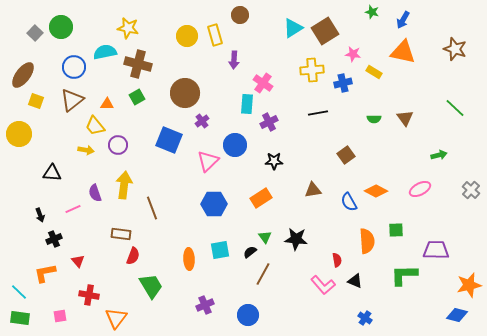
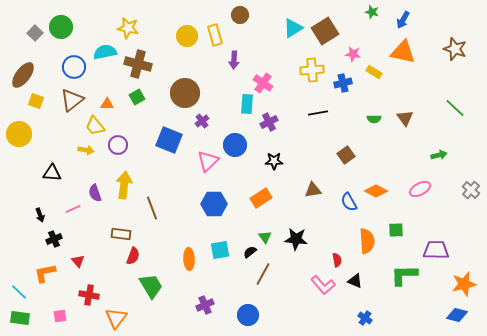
orange star at (469, 285): moved 5 px left, 1 px up
